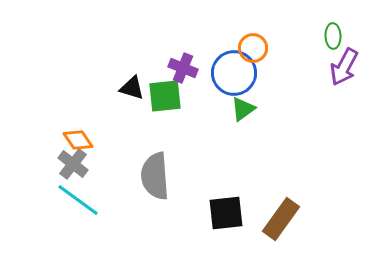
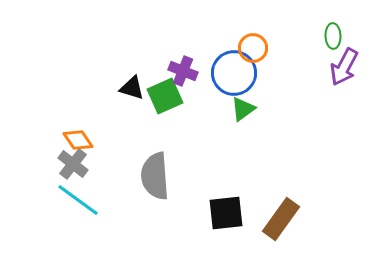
purple cross: moved 3 px down
green square: rotated 18 degrees counterclockwise
